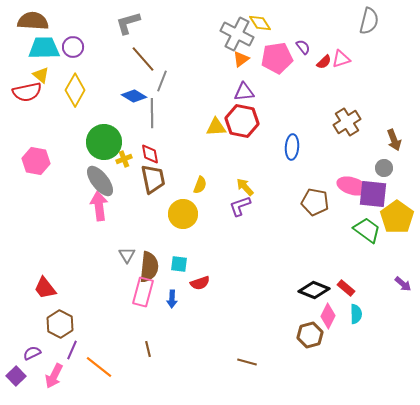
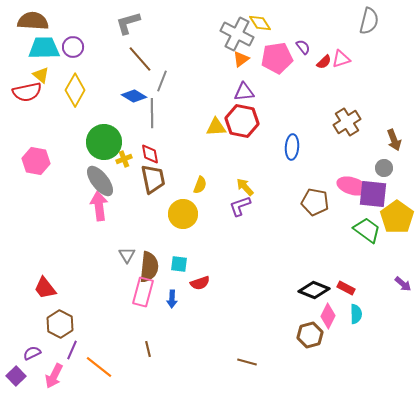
brown line at (143, 59): moved 3 px left
red rectangle at (346, 288): rotated 12 degrees counterclockwise
